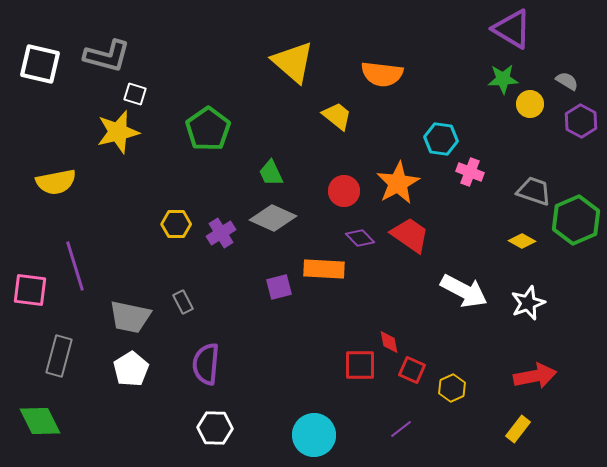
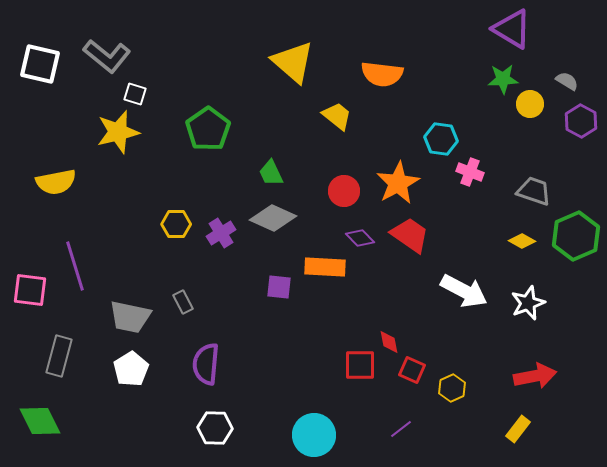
gray L-shape at (107, 56): rotated 24 degrees clockwise
green hexagon at (576, 220): moved 16 px down
orange rectangle at (324, 269): moved 1 px right, 2 px up
purple square at (279, 287): rotated 20 degrees clockwise
